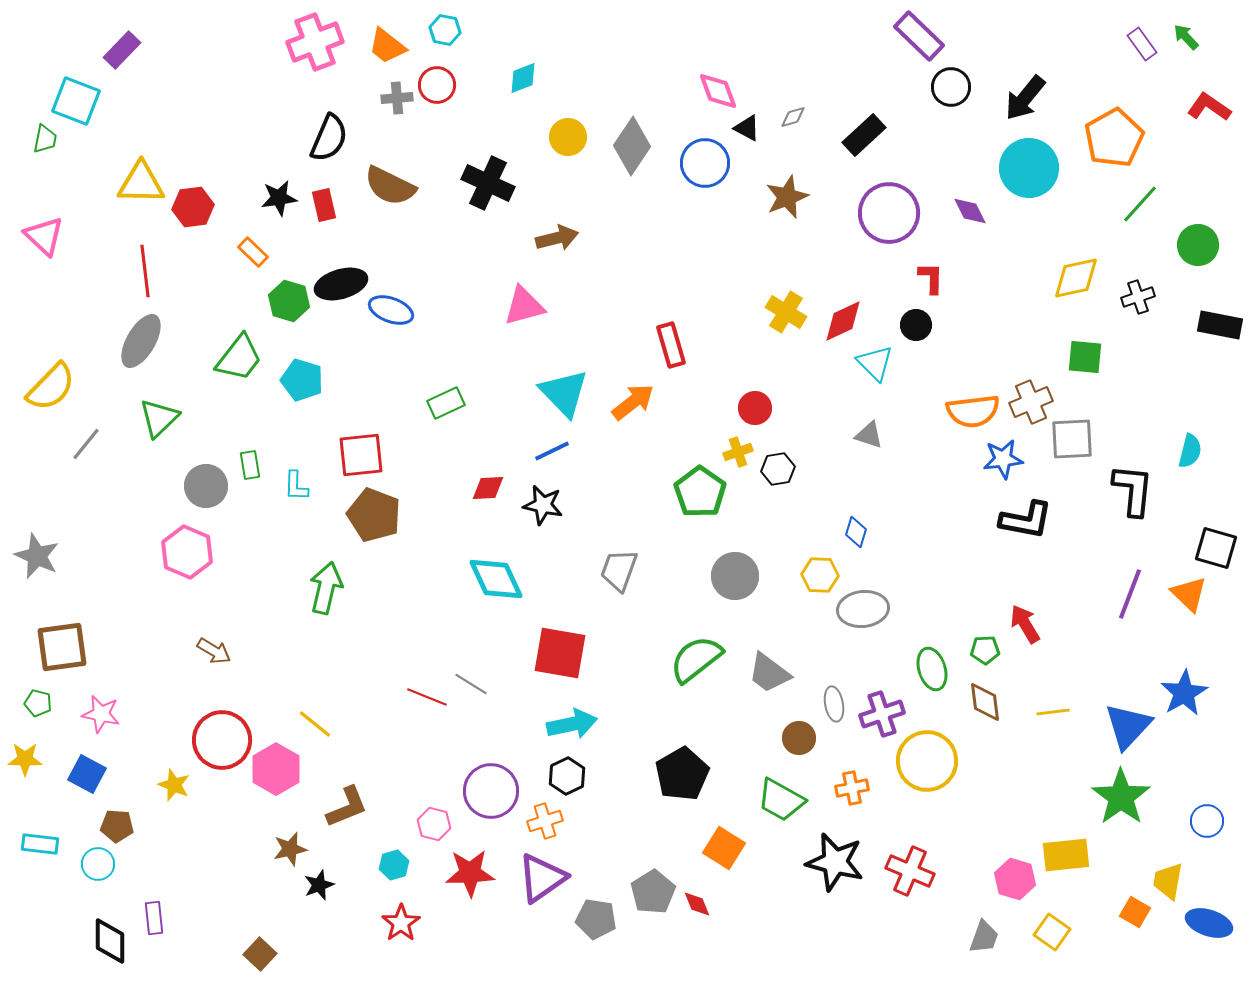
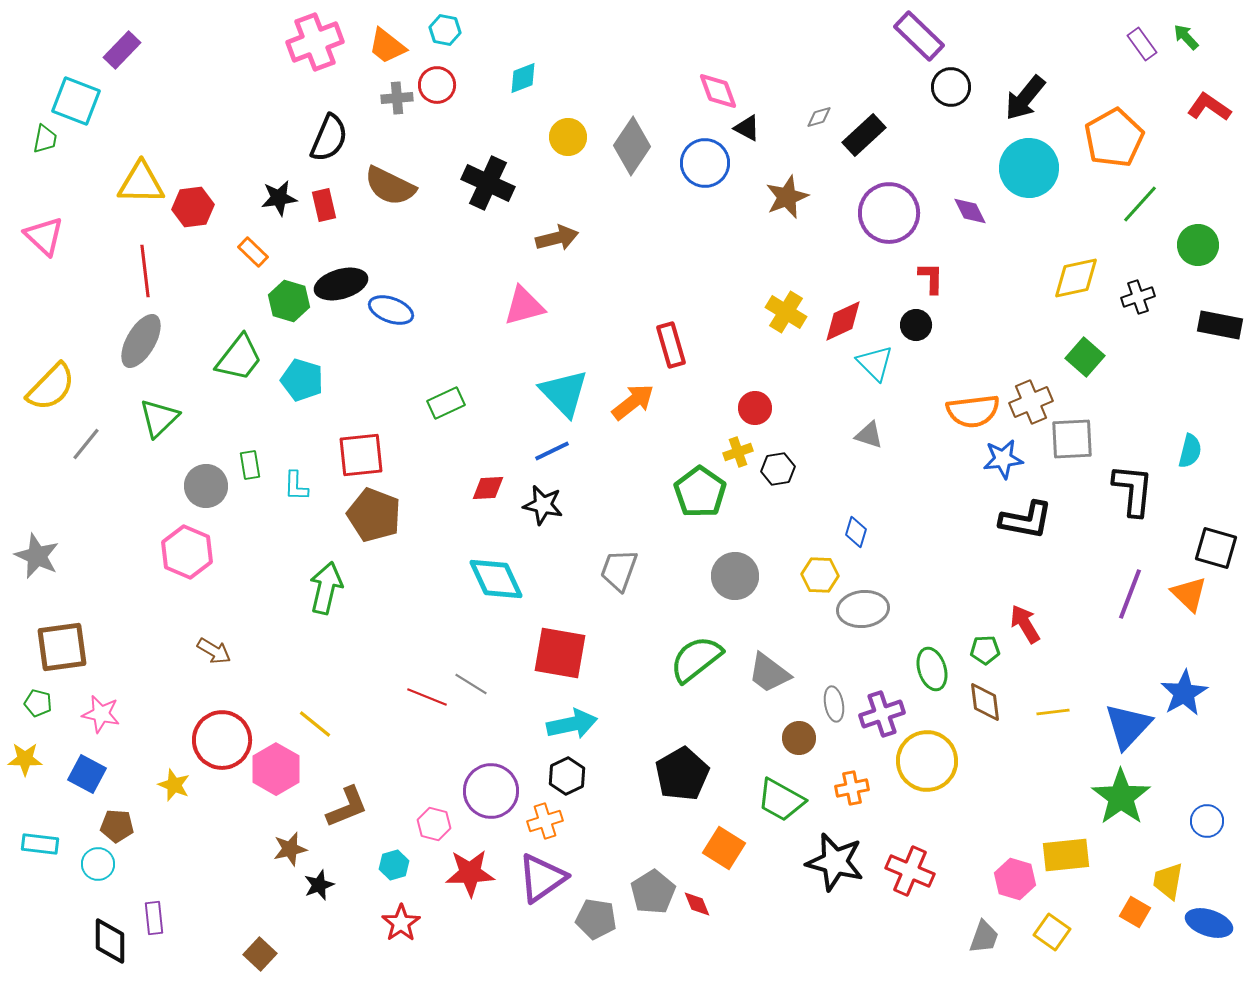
gray diamond at (793, 117): moved 26 px right
green square at (1085, 357): rotated 36 degrees clockwise
